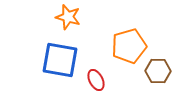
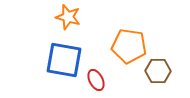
orange pentagon: rotated 24 degrees clockwise
blue square: moved 4 px right
